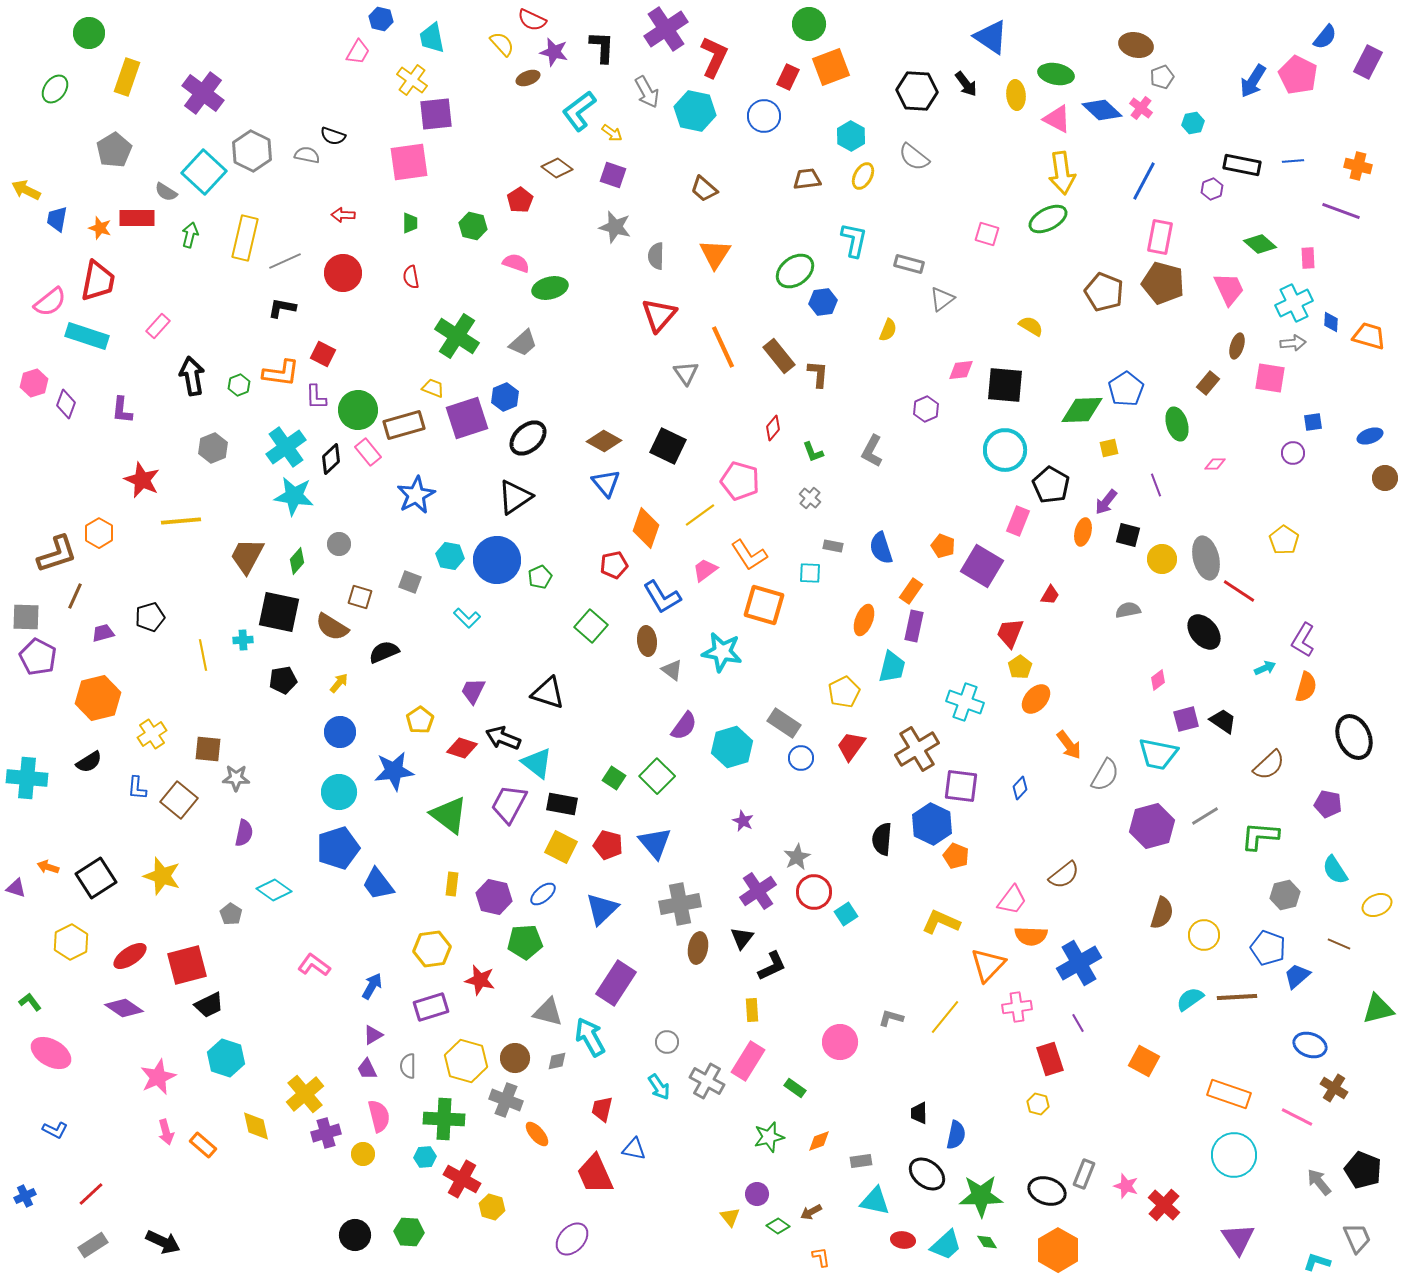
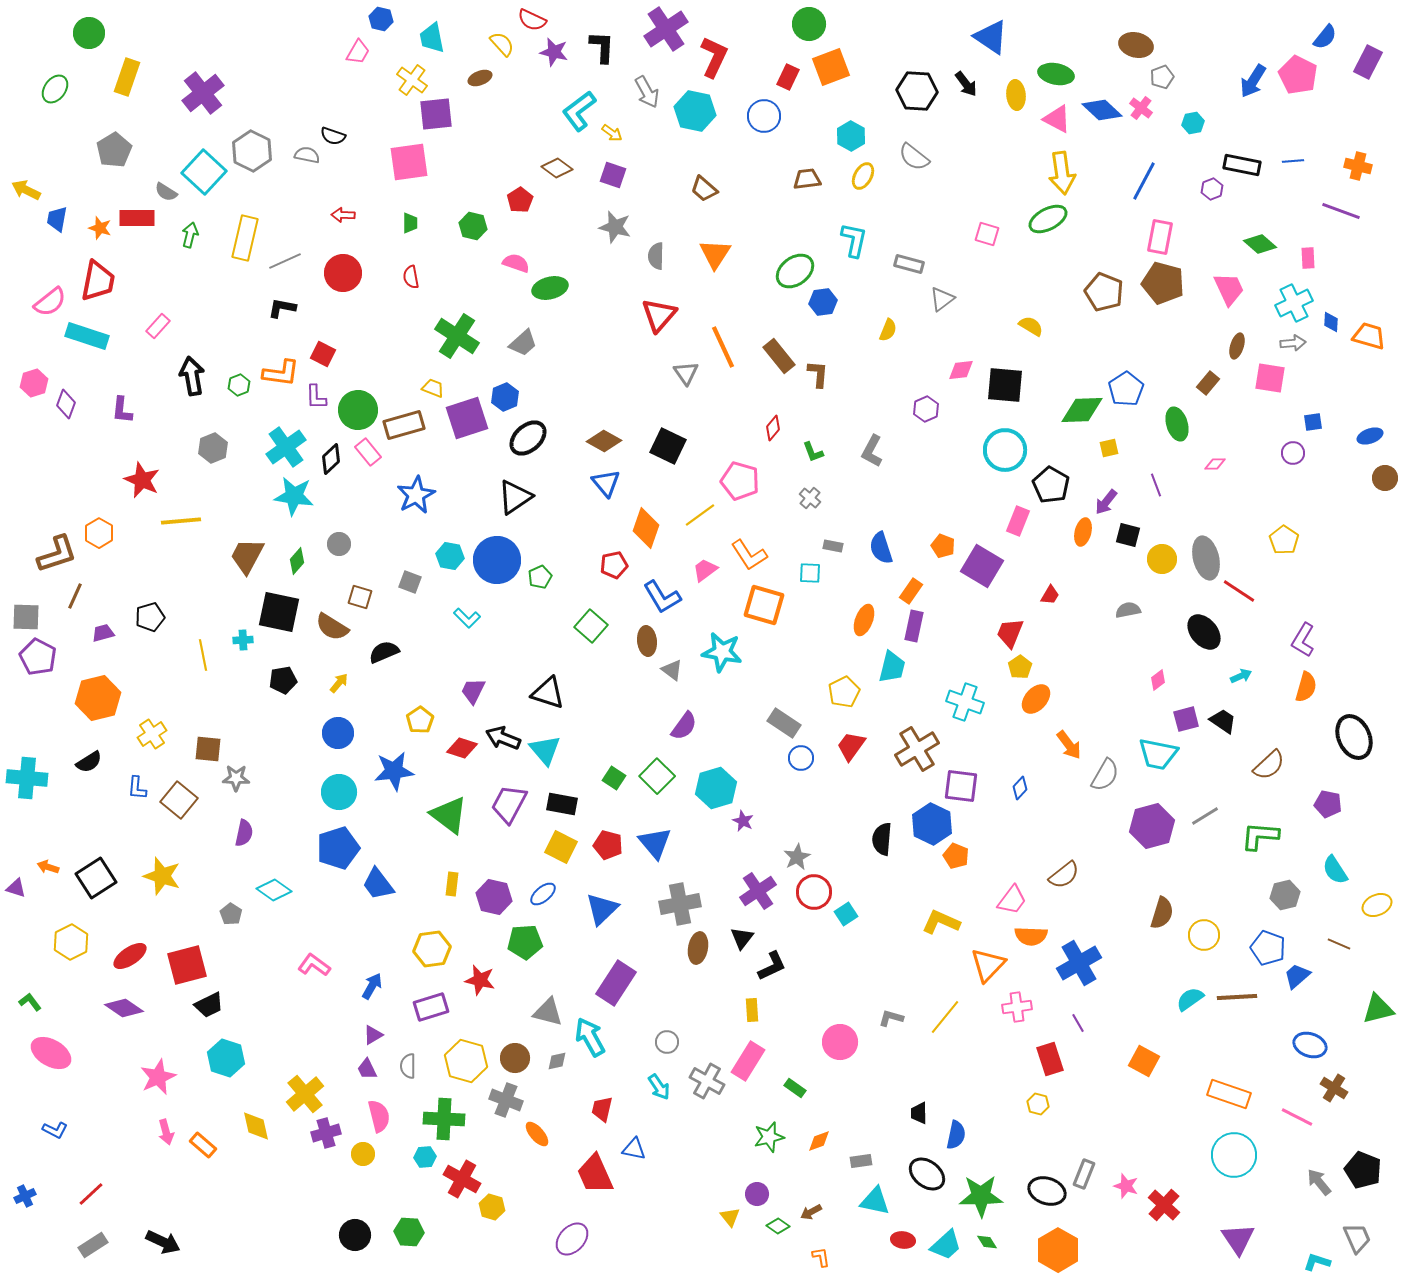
brown ellipse at (528, 78): moved 48 px left
purple cross at (203, 93): rotated 15 degrees clockwise
cyan arrow at (1265, 668): moved 24 px left, 8 px down
blue circle at (340, 732): moved 2 px left, 1 px down
cyan hexagon at (732, 747): moved 16 px left, 41 px down
cyan triangle at (537, 763): moved 8 px right, 13 px up; rotated 12 degrees clockwise
